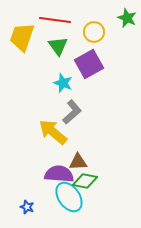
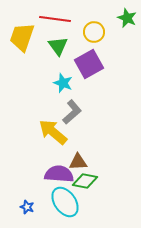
red line: moved 1 px up
cyan ellipse: moved 4 px left, 5 px down
